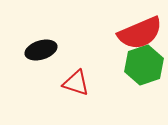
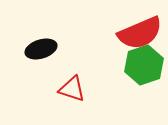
black ellipse: moved 1 px up
red triangle: moved 4 px left, 6 px down
